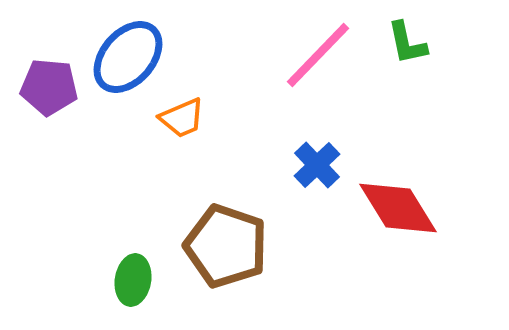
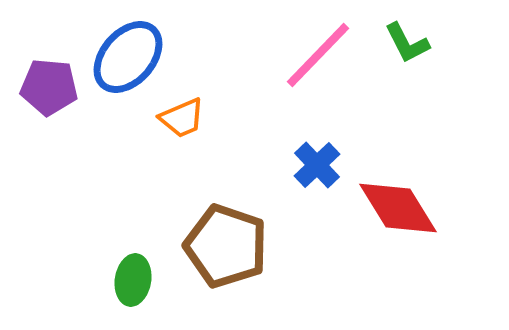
green L-shape: rotated 15 degrees counterclockwise
